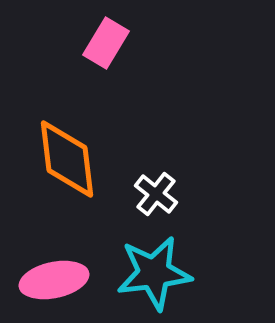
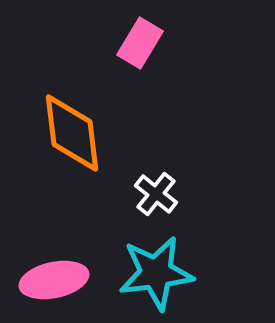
pink rectangle: moved 34 px right
orange diamond: moved 5 px right, 26 px up
cyan star: moved 2 px right
